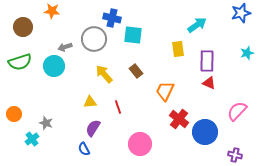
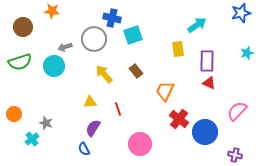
cyan square: rotated 24 degrees counterclockwise
red line: moved 2 px down
